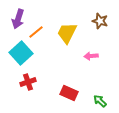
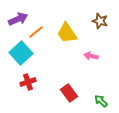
purple arrow: rotated 132 degrees counterclockwise
yellow trapezoid: rotated 60 degrees counterclockwise
pink arrow: rotated 16 degrees clockwise
red rectangle: rotated 30 degrees clockwise
green arrow: moved 1 px right
